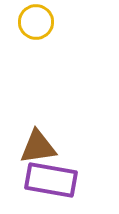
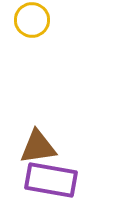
yellow circle: moved 4 px left, 2 px up
